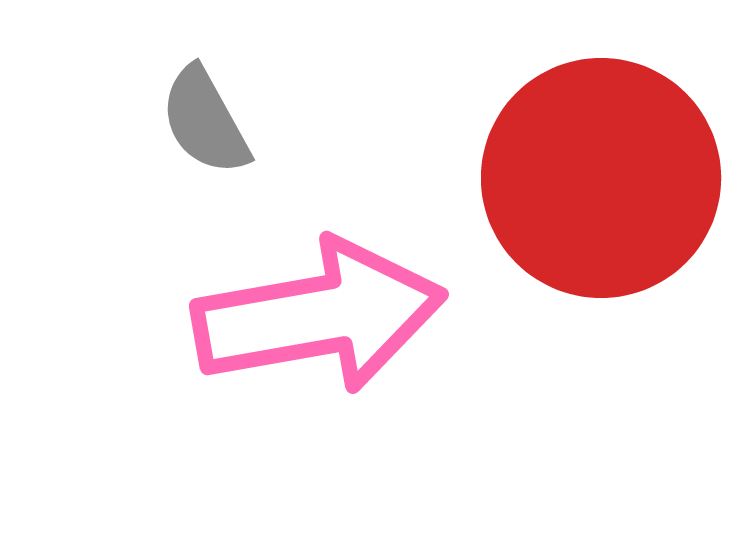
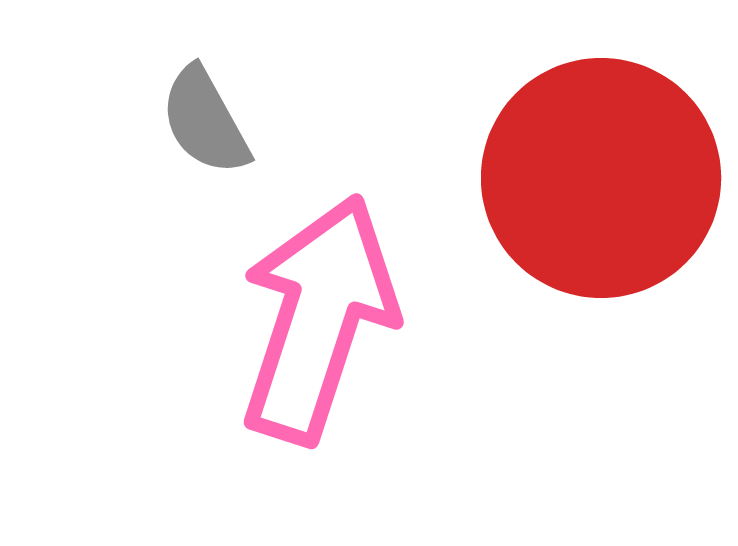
pink arrow: moved 1 px left, 3 px down; rotated 62 degrees counterclockwise
